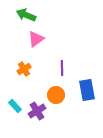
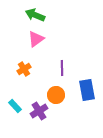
green arrow: moved 9 px right
purple cross: moved 2 px right
